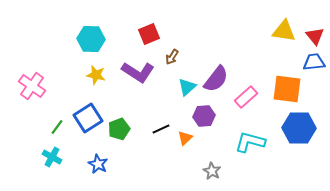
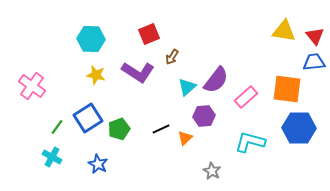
purple semicircle: moved 1 px down
